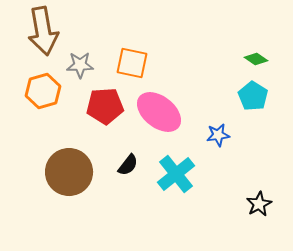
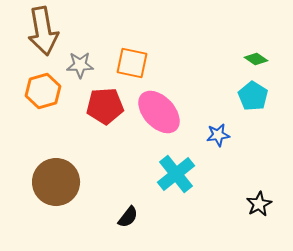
pink ellipse: rotated 9 degrees clockwise
black semicircle: moved 52 px down
brown circle: moved 13 px left, 10 px down
